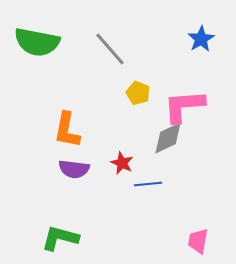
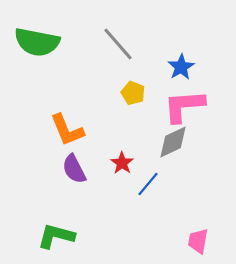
blue star: moved 20 px left, 28 px down
gray line: moved 8 px right, 5 px up
yellow pentagon: moved 5 px left
orange L-shape: rotated 33 degrees counterclockwise
gray diamond: moved 5 px right, 4 px down
red star: rotated 10 degrees clockwise
purple semicircle: rotated 56 degrees clockwise
blue line: rotated 44 degrees counterclockwise
green L-shape: moved 4 px left, 2 px up
